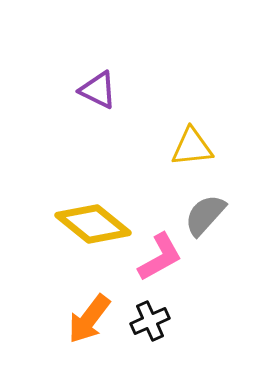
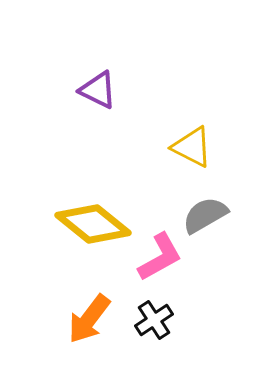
yellow triangle: rotated 33 degrees clockwise
gray semicircle: rotated 18 degrees clockwise
black cross: moved 4 px right, 1 px up; rotated 9 degrees counterclockwise
